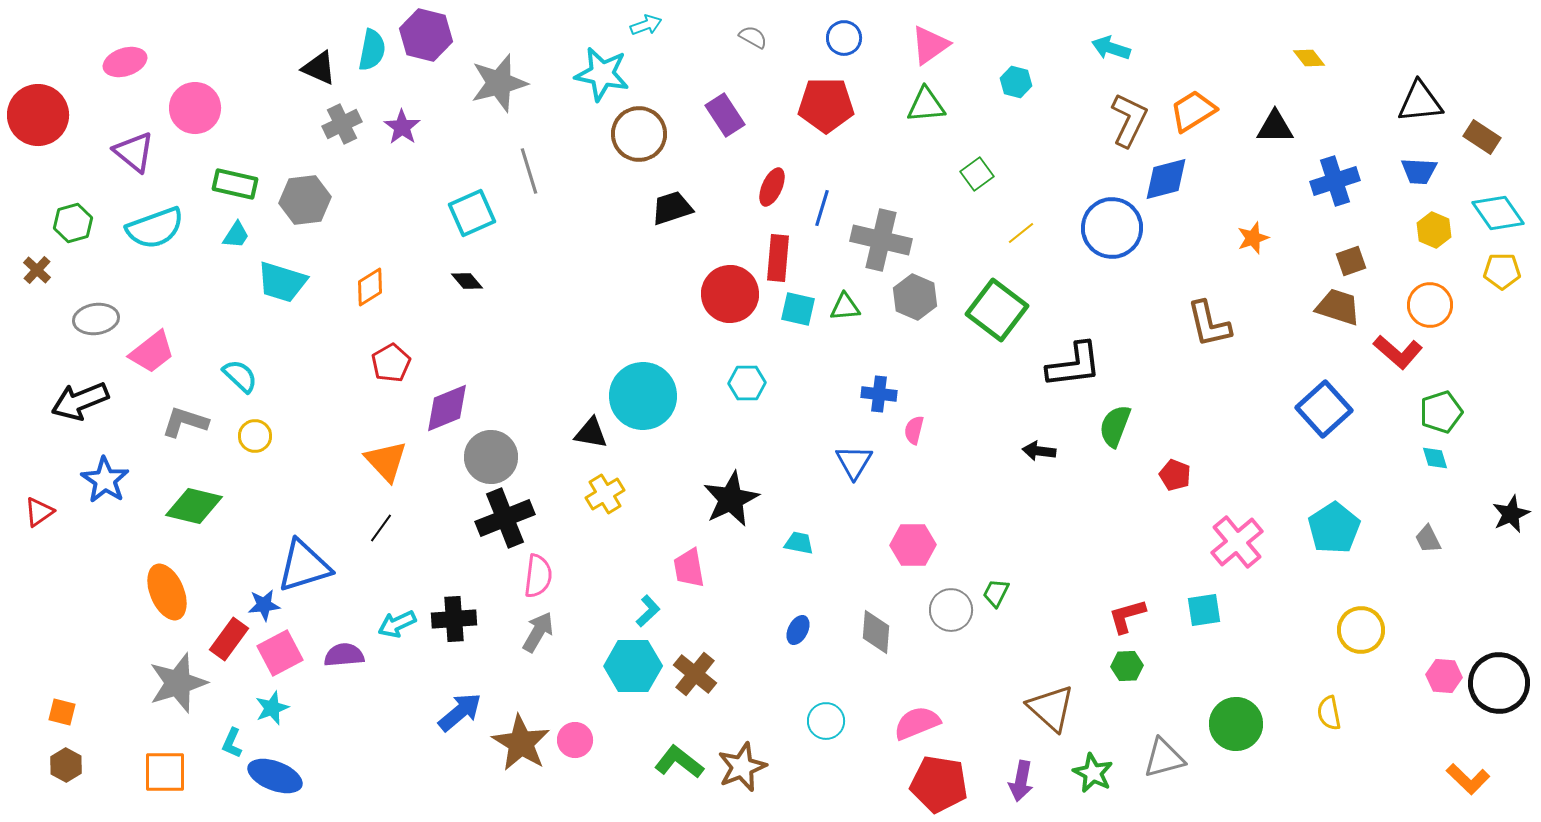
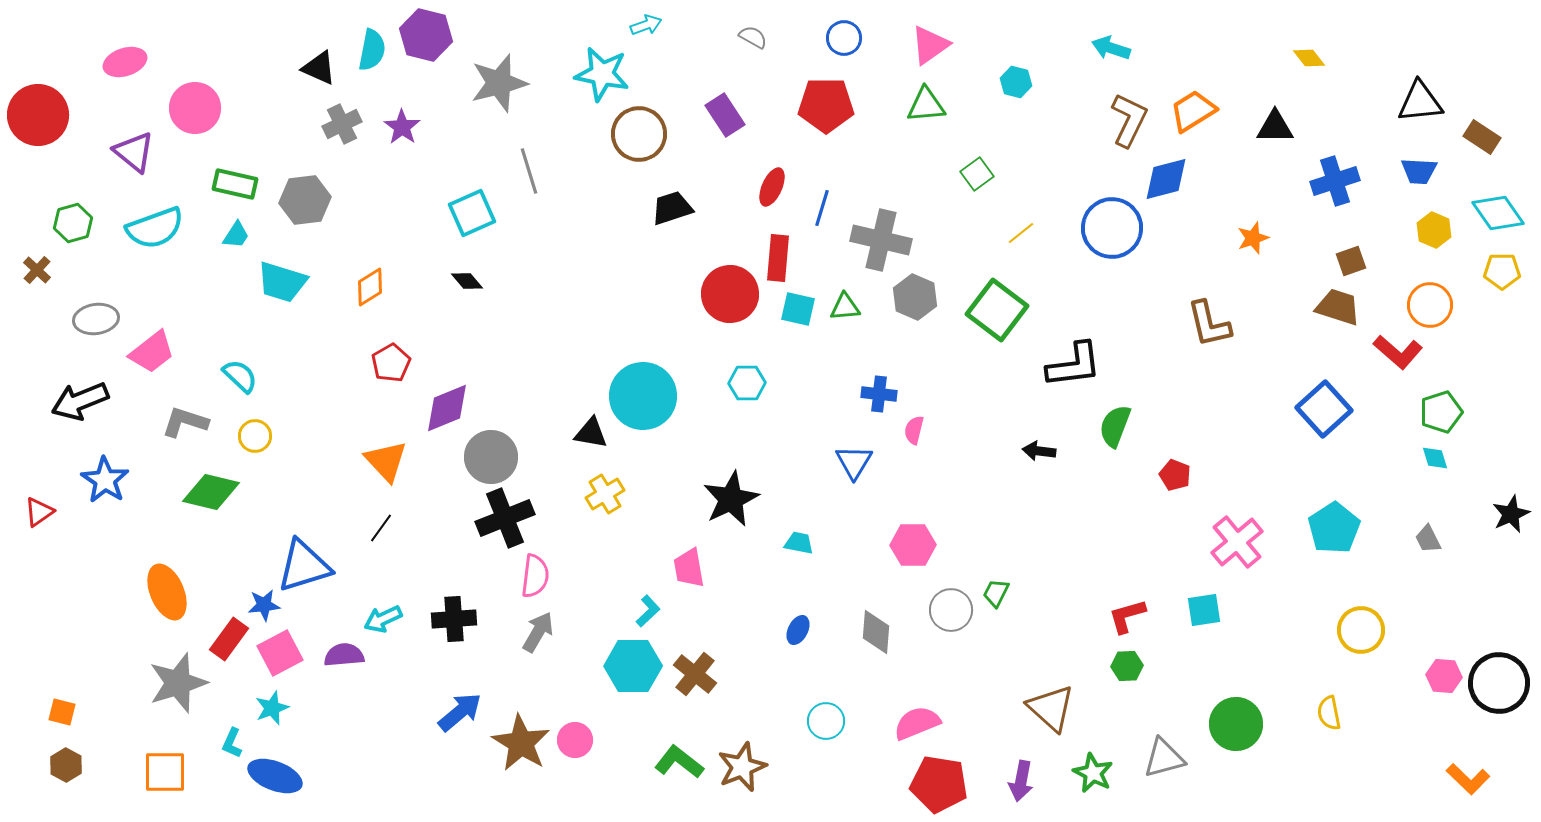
green diamond at (194, 506): moved 17 px right, 14 px up
pink semicircle at (538, 576): moved 3 px left
cyan arrow at (397, 624): moved 14 px left, 5 px up
